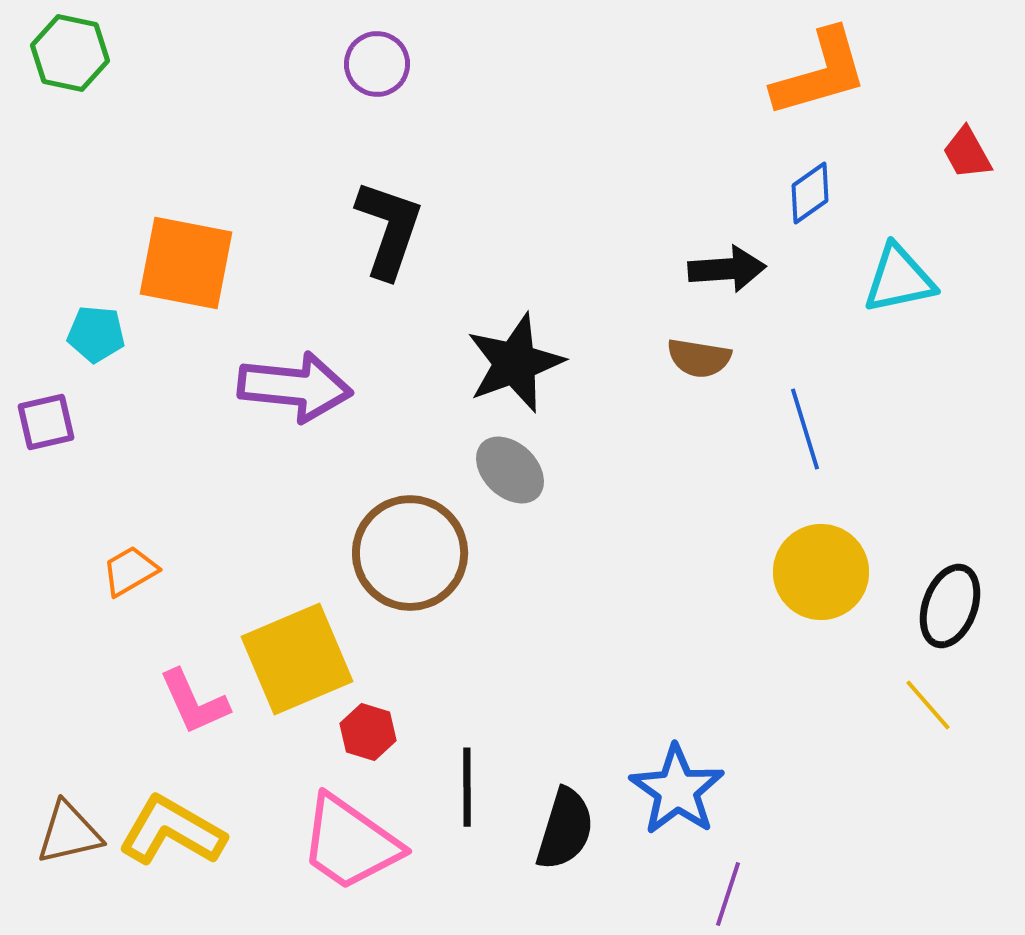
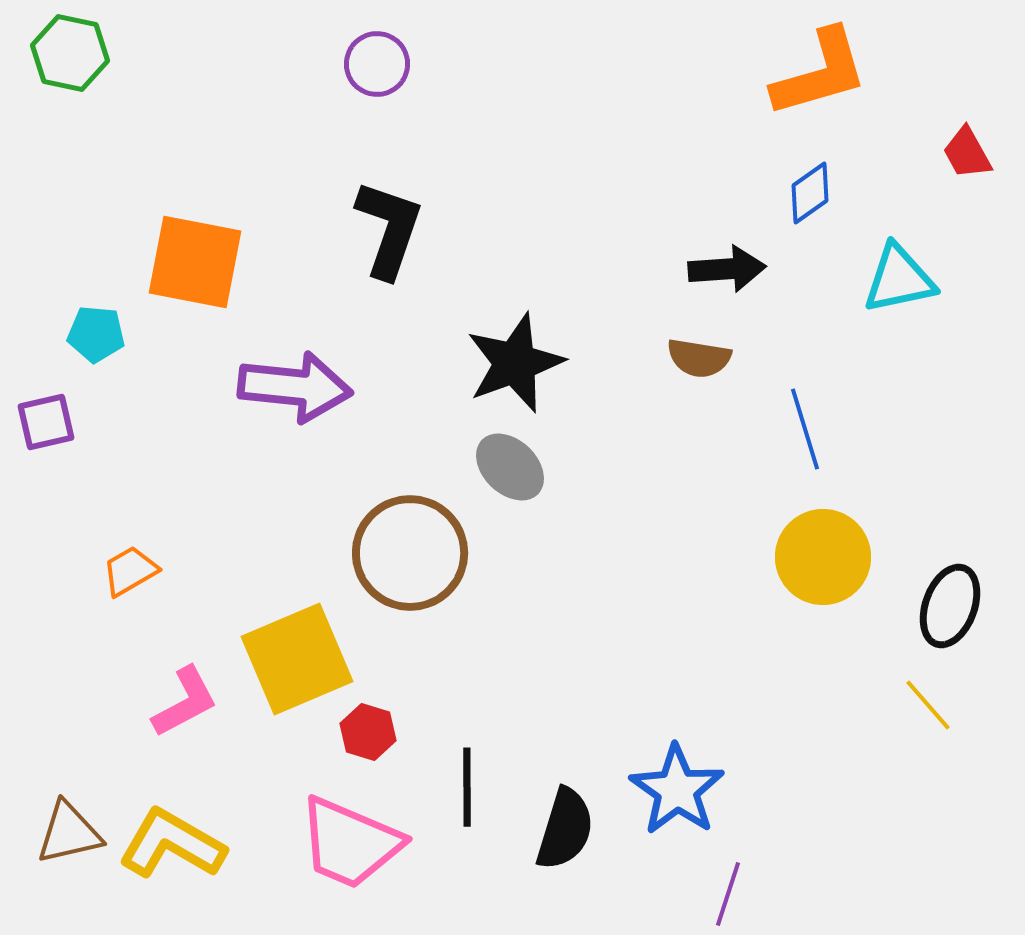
orange square: moved 9 px right, 1 px up
gray ellipse: moved 3 px up
yellow circle: moved 2 px right, 15 px up
pink L-shape: moved 9 px left; rotated 94 degrees counterclockwise
yellow L-shape: moved 13 px down
pink trapezoid: rotated 12 degrees counterclockwise
